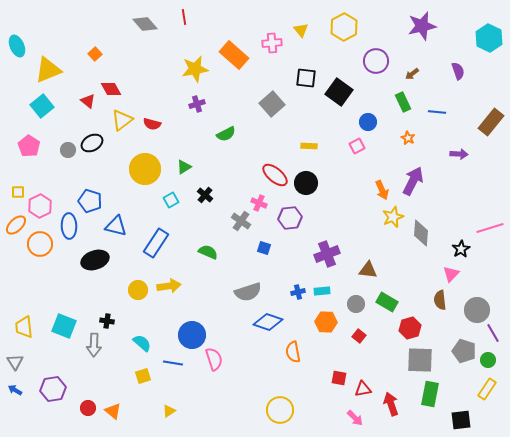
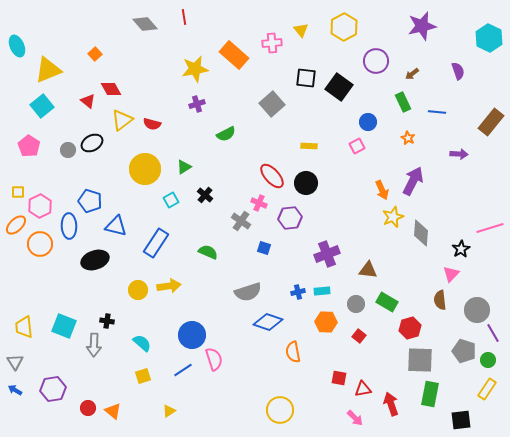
black square at (339, 92): moved 5 px up
red ellipse at (275, 175): moved 3 px left, 1 px down; rotated 8 degrees clockwise
blue line at (173, 363): moved 10 px right, 7 px down; rotated 42 degrees counterclockwise
